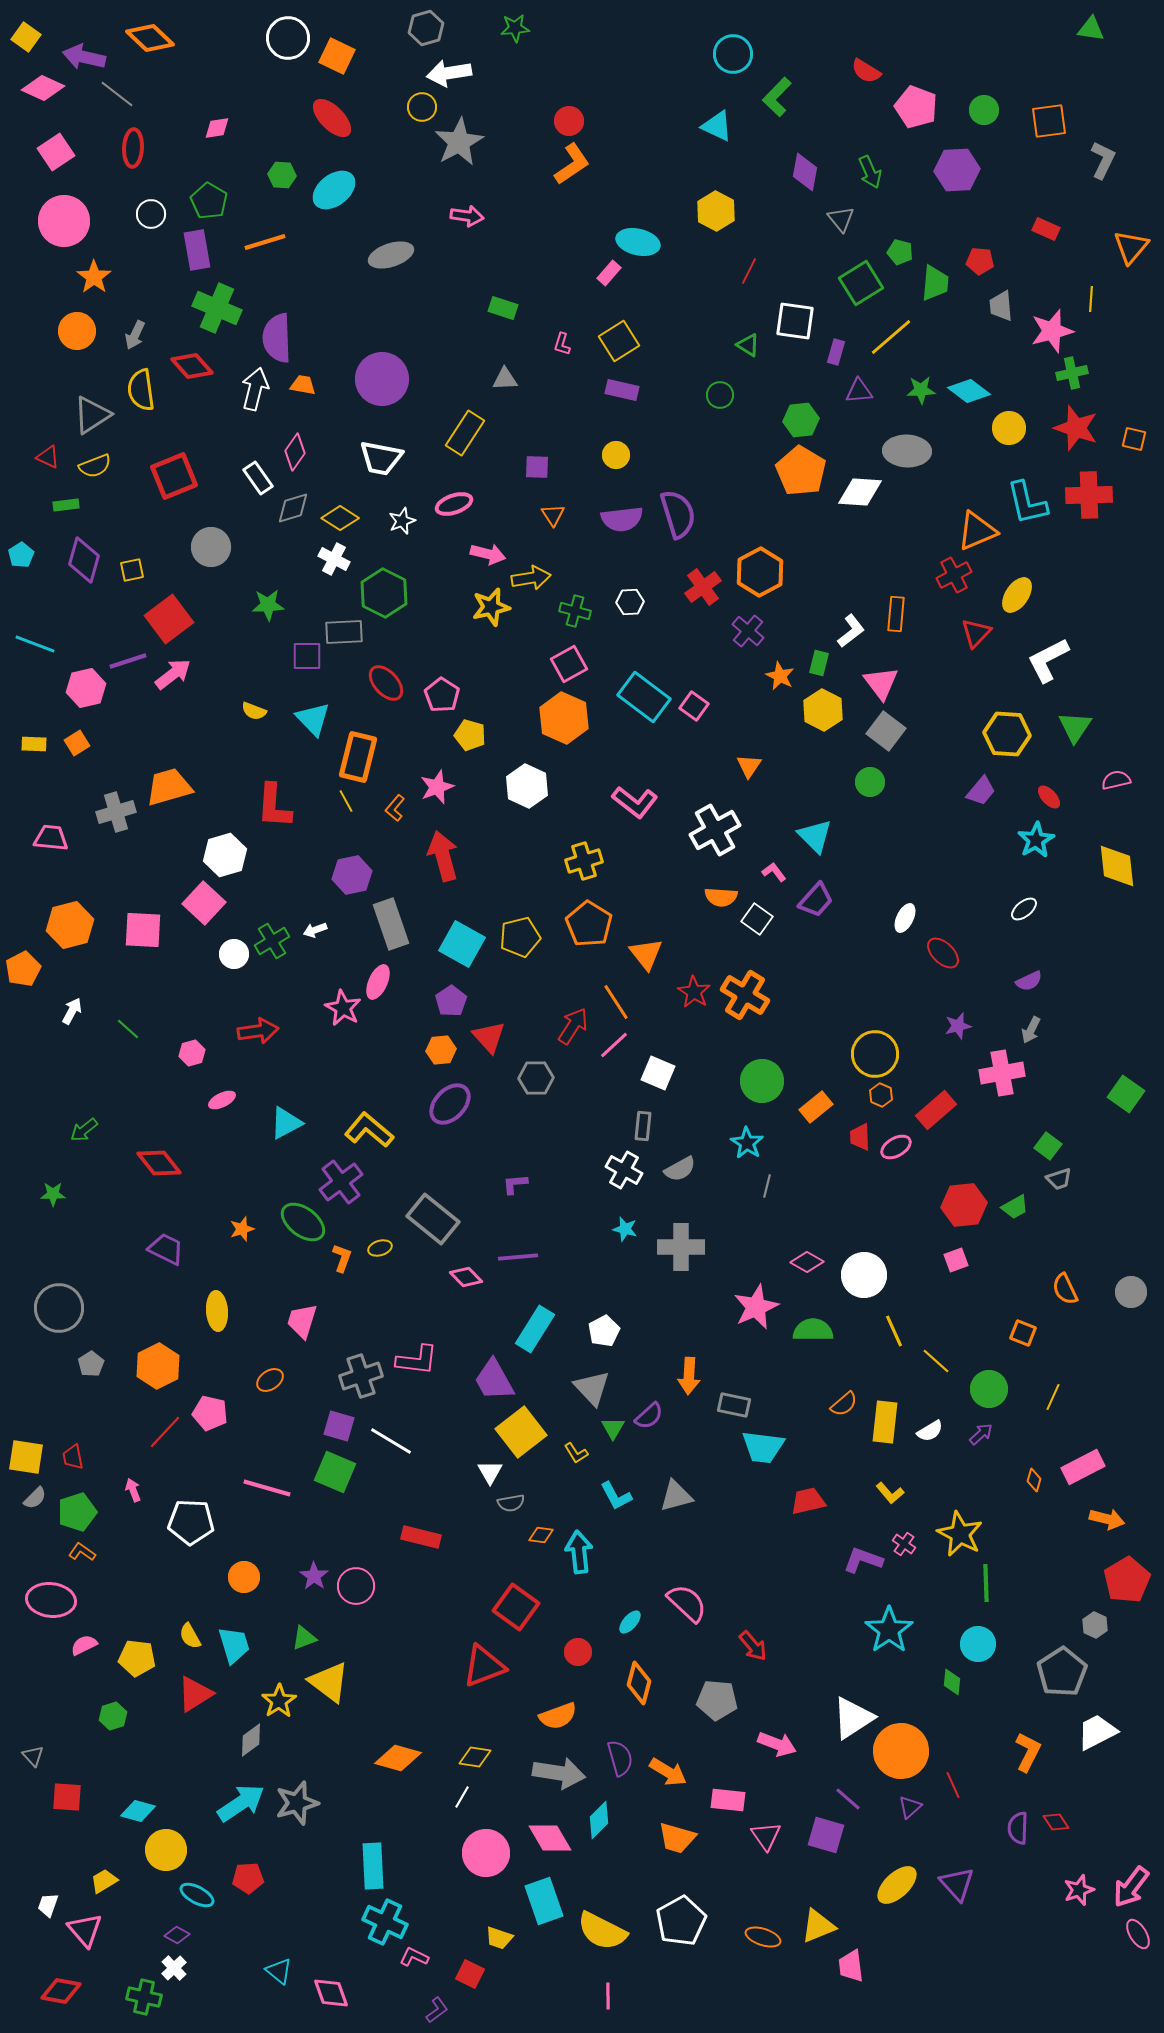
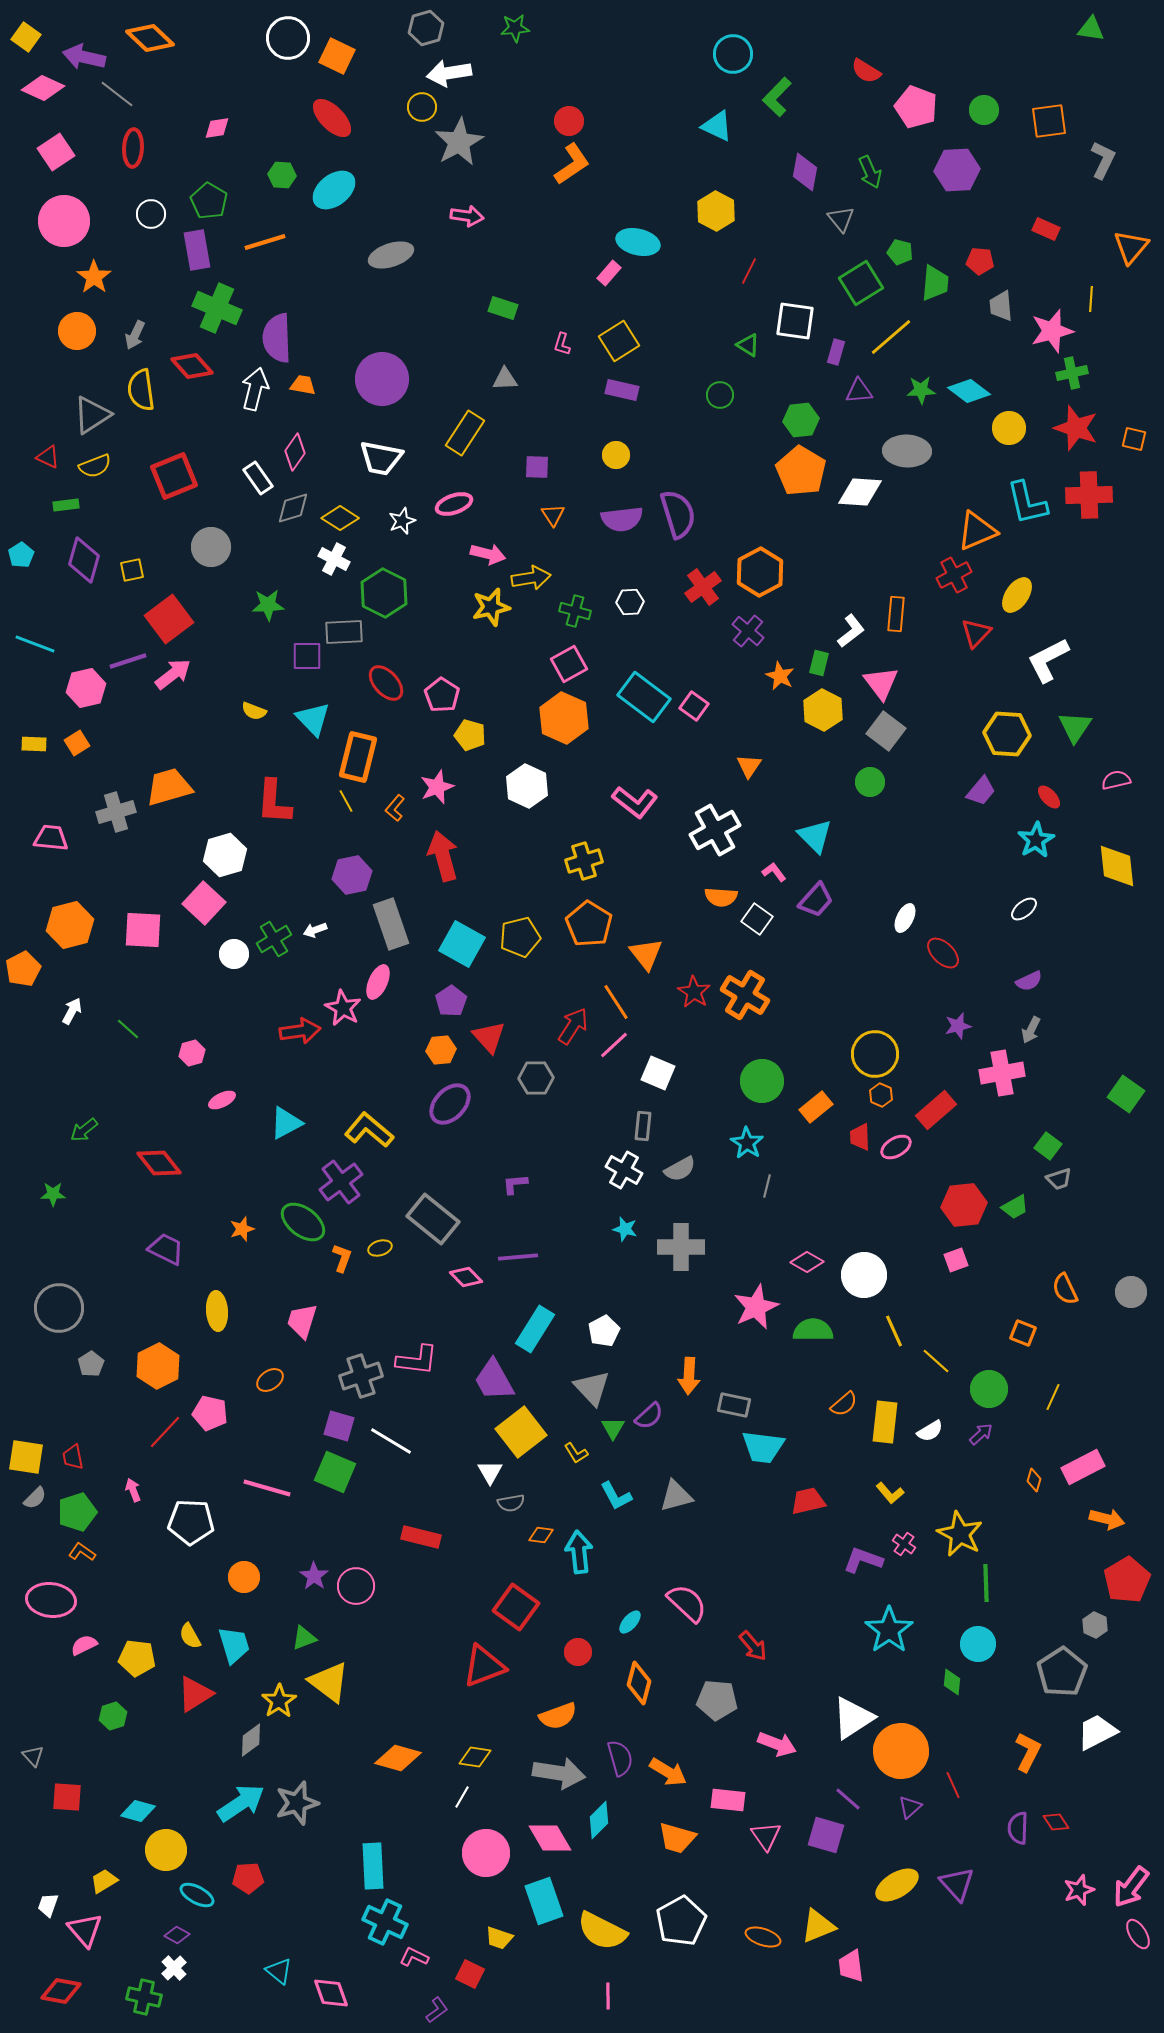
red L-shape at (274, 806): moved 4 px up
green cross at (272, 941): moved 2 px right, 2 px up
red arrow at (258, 1031): moved 42 px right
yellow ellipse at (897, 1885): rotated 12 degrees clockwise
